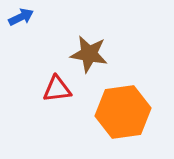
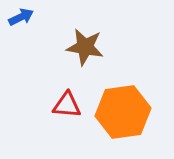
brown star: moved 4 px left, 7 px up
red triangle: moved 10 px right, 16 px down; rotated 12 degrees clockwise
